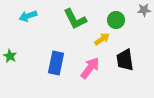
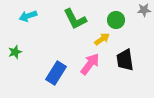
green star: moved 5 px right, 4 px up; rotated 24 degrees clockwise
blue rectangle: moved 10 px down; rotated 20 degrees clockwise
pink arrow: moved 4 px up
